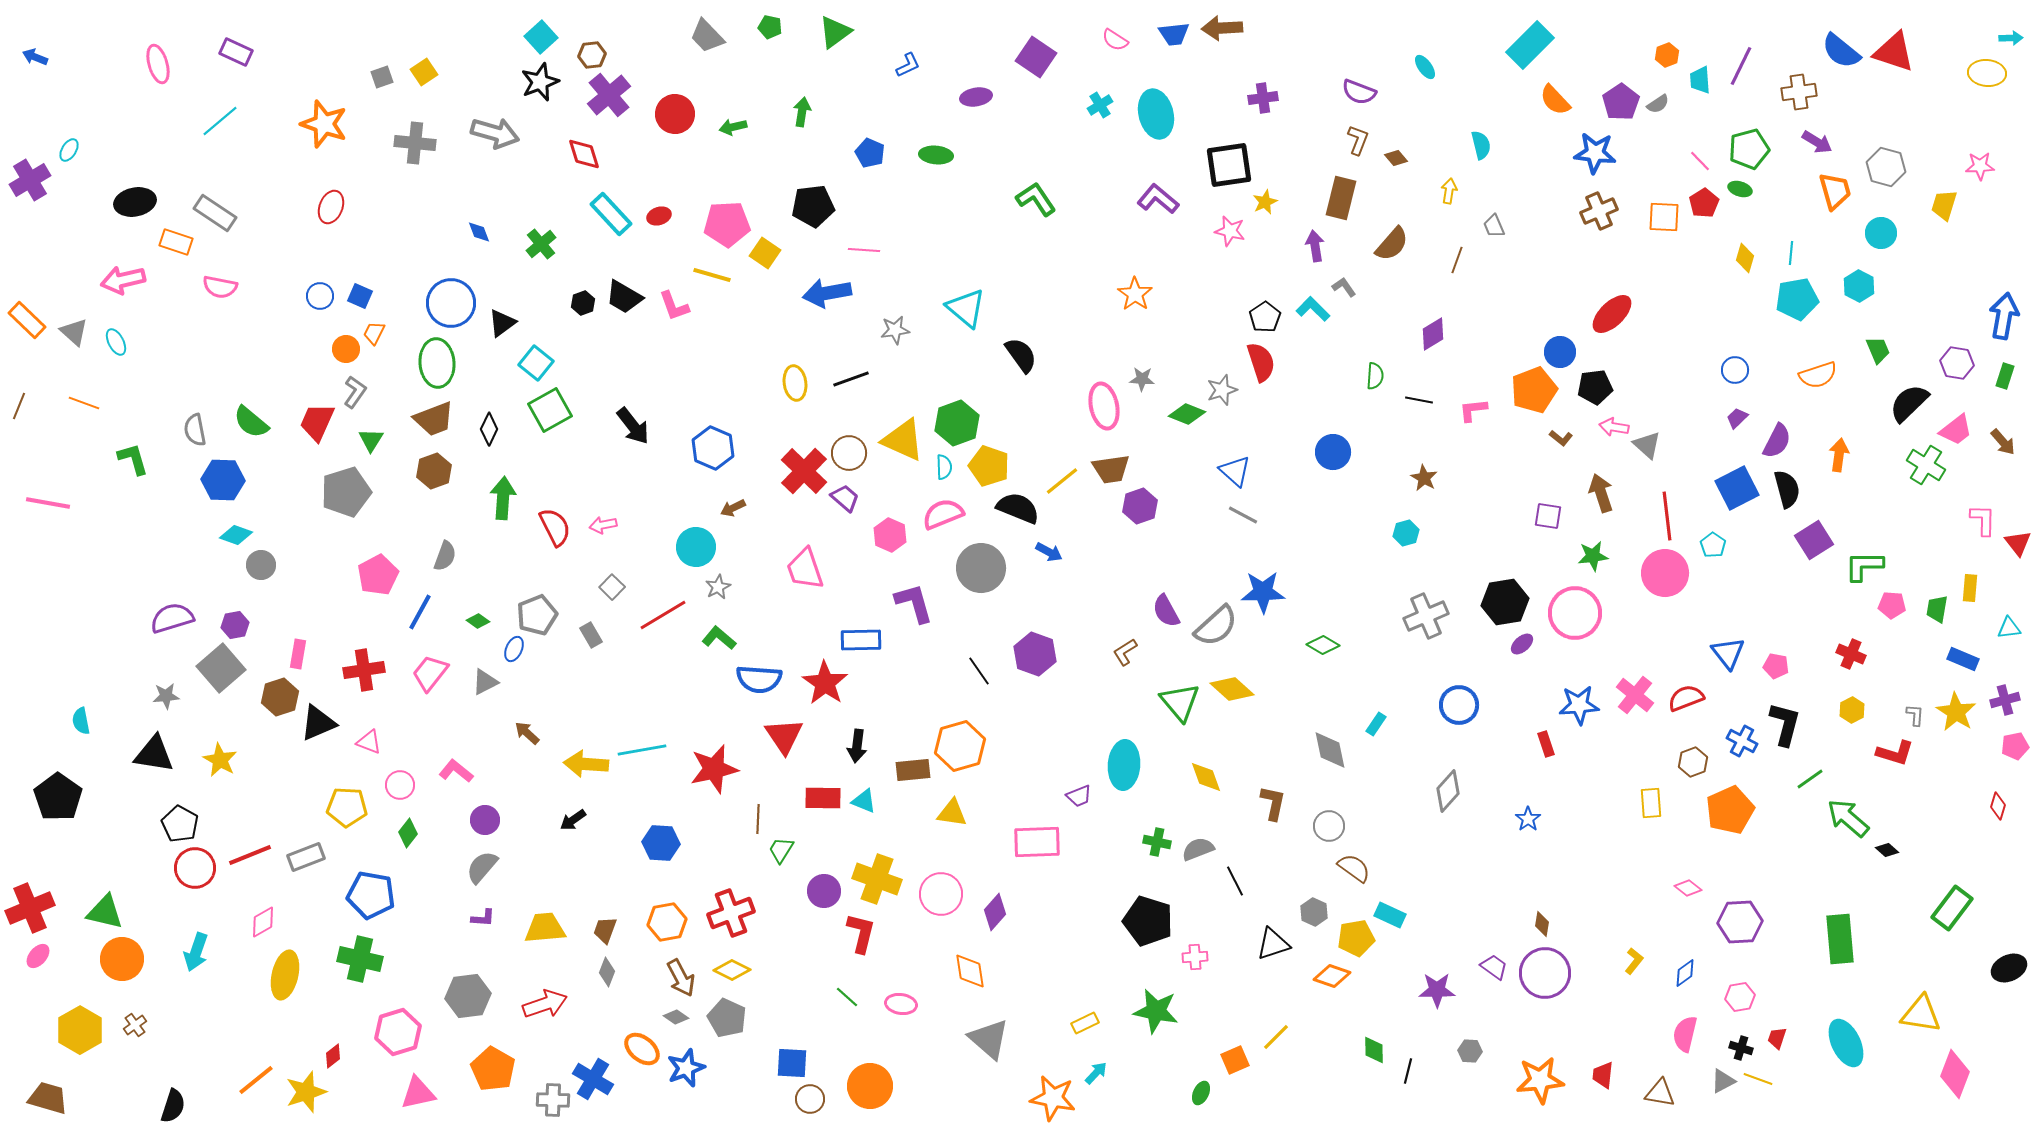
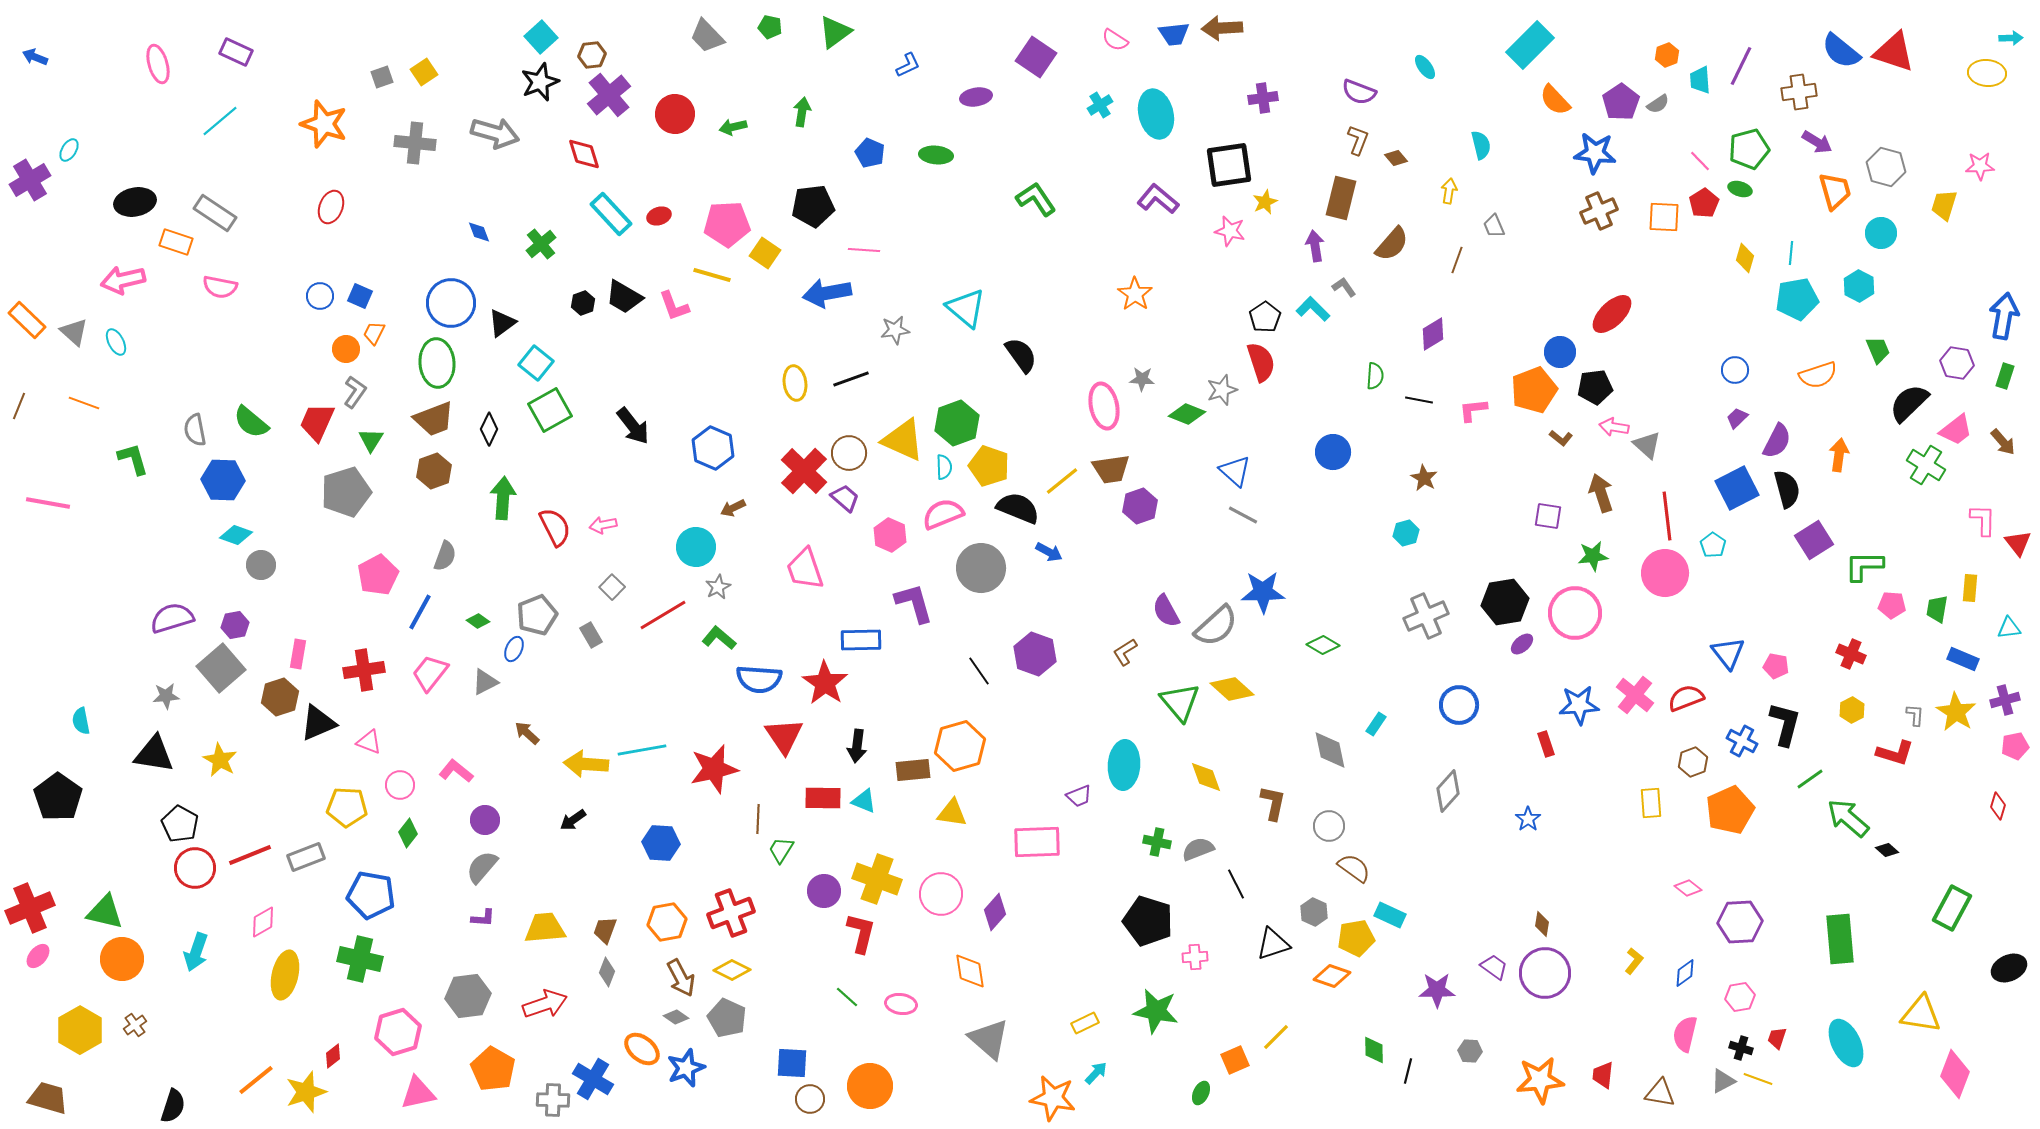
black line at (1235, 881): moved 1 px right, 3 px down
green rectangle at (1952, 908): rotated 9 degrees counterclockwise
